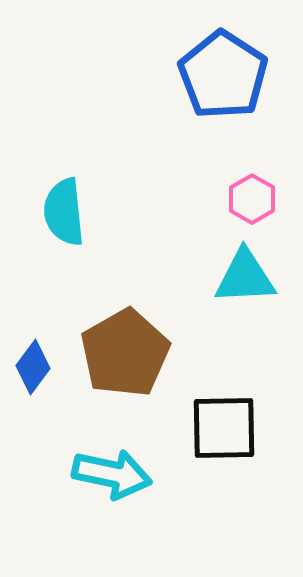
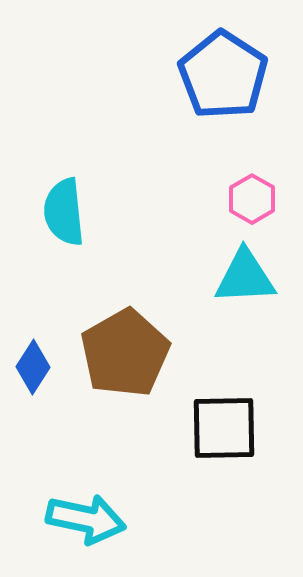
blue diamond: rotated 4 degrees counterclockwise
cyan arrow: moved 26 px left, 45 px down
